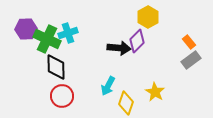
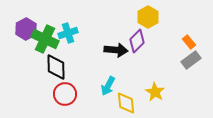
purple hexagon: rotated 25 degrees counterclockwise
green cross: moved 2 px left
black arrow: moved 3 px left, 2 px down
red circle: moved 3 px right, 2 px up
yellow diamond: rotated 25 degrees counterclockwise
